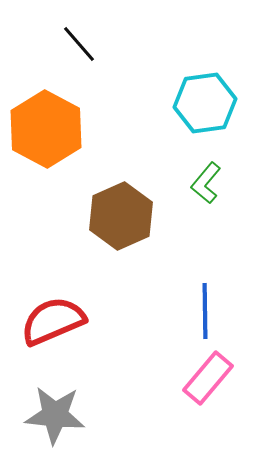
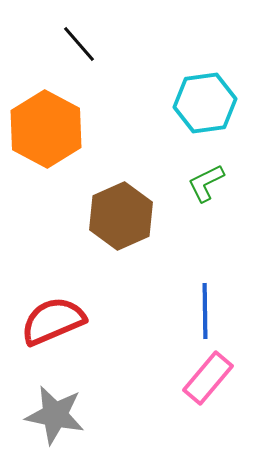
green L-shape: rotated 24 degrees clockwise
gray star: rotated 6 degrees clockwise
